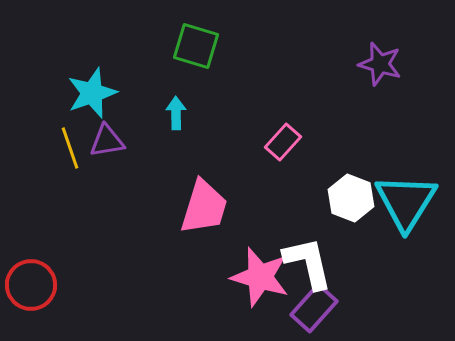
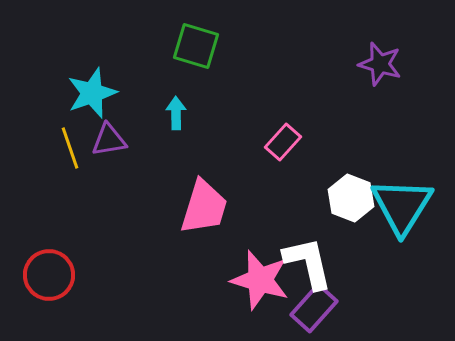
purple triangle: moved 2 px right, 1 px up
cyan triangle: moved 4 px left, 4 px down
pink star: moved 3 px down
red circle: moved 18 px right, 10 px up
